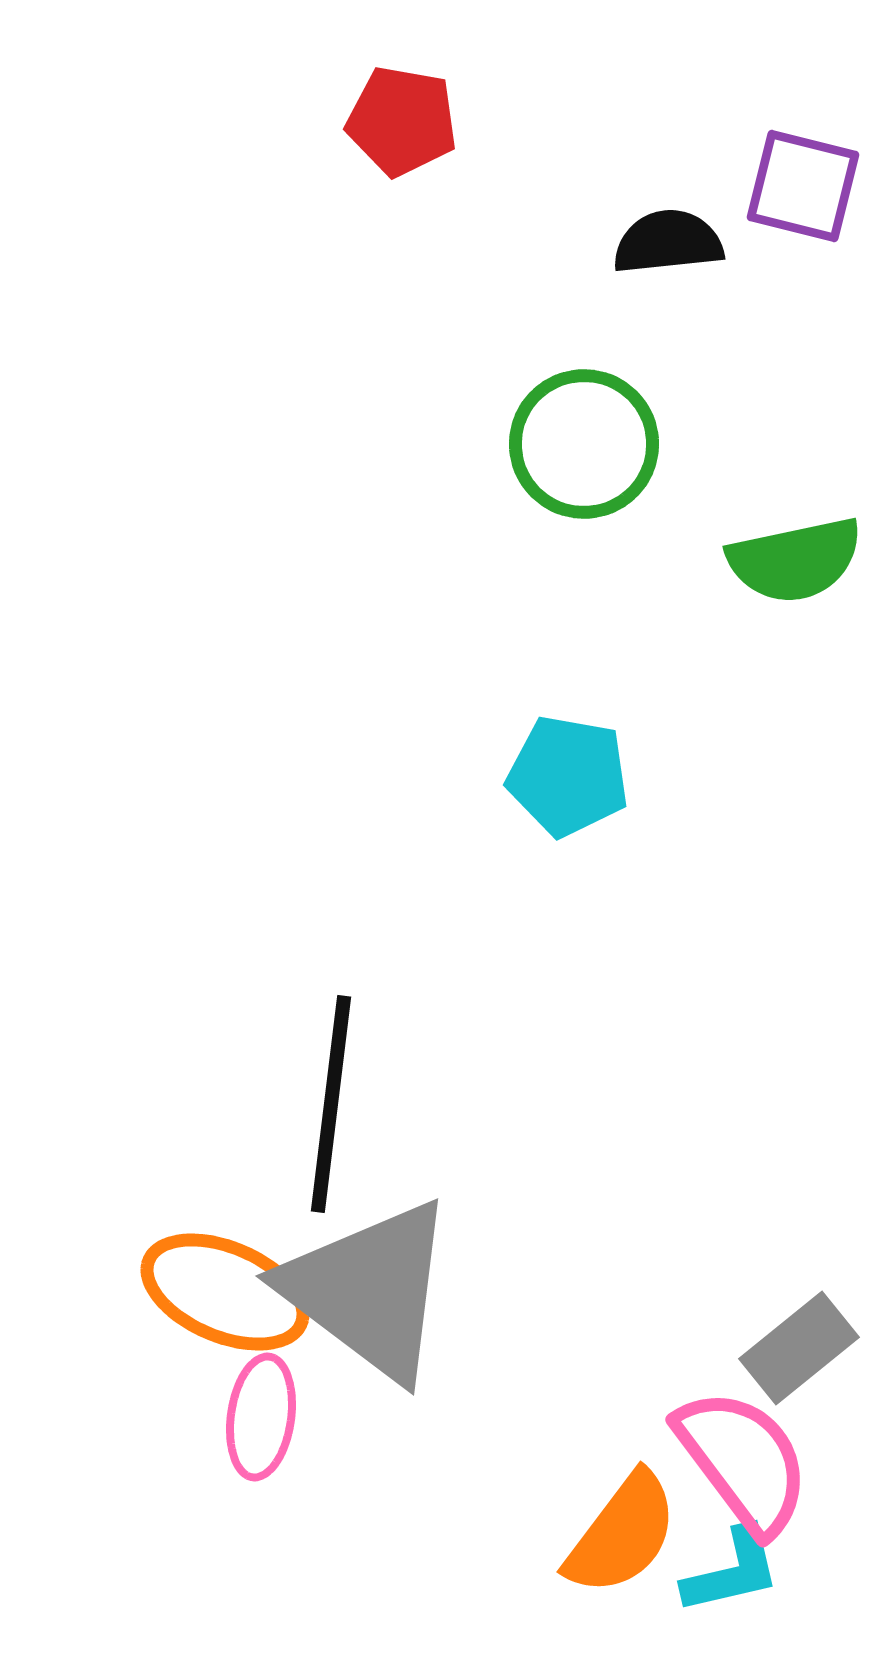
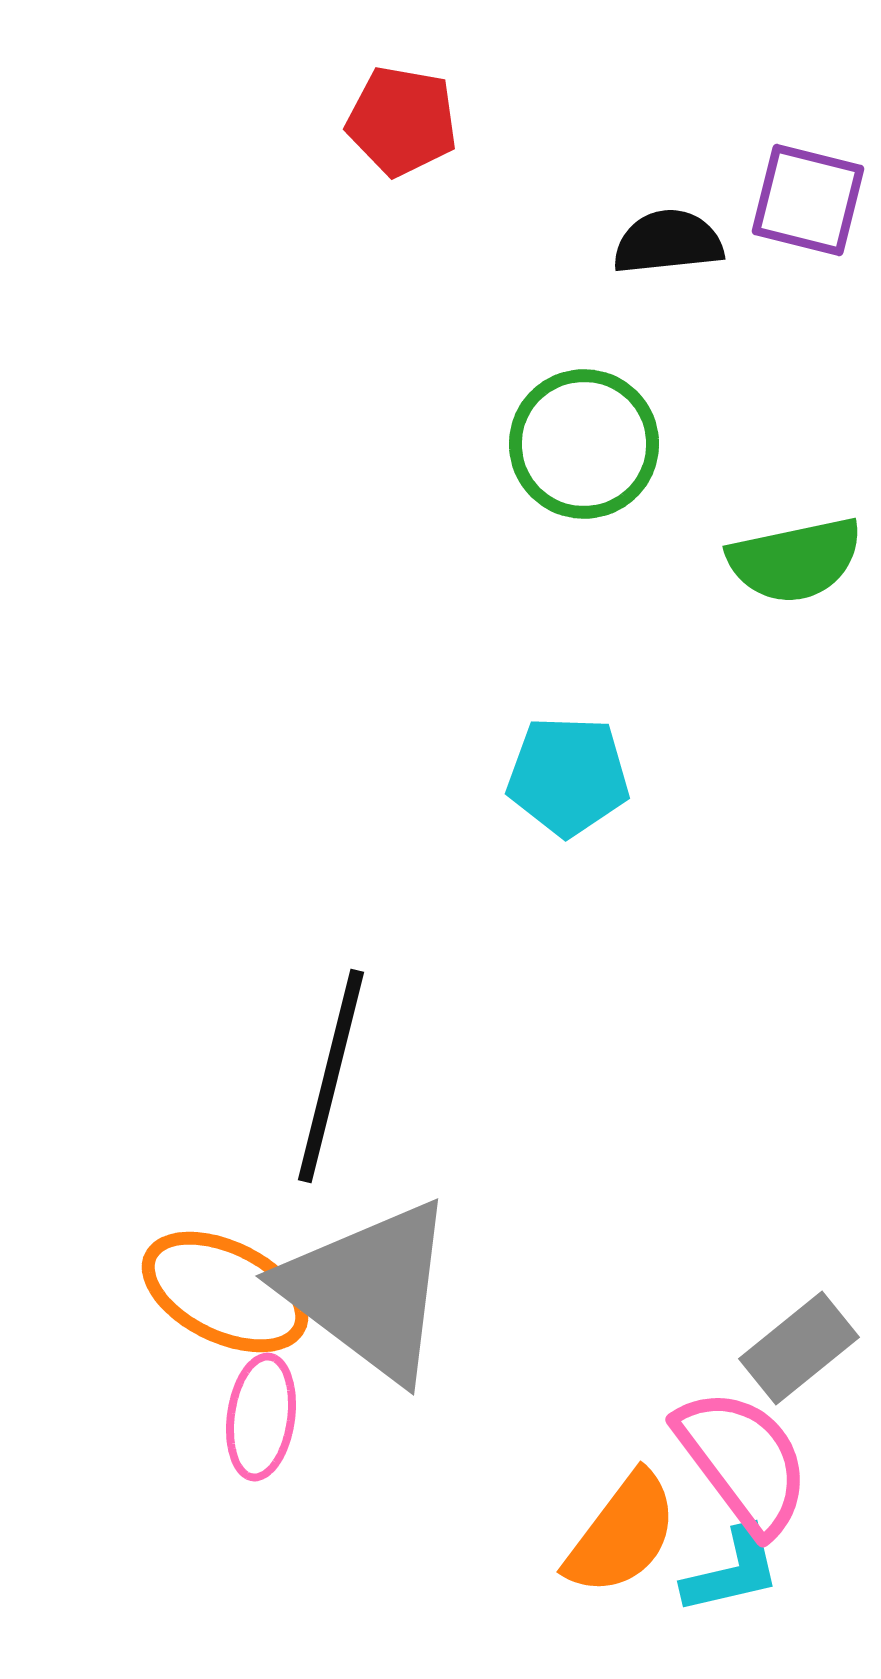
purple square: moved 5 px right, 14 px down
cyan pentagon: rotated 8 degrees counterclockwise
black line: moved 28 px up; rotated 7 degrees clockwise
orange ellipse: rotated 3 degrees clockwise
